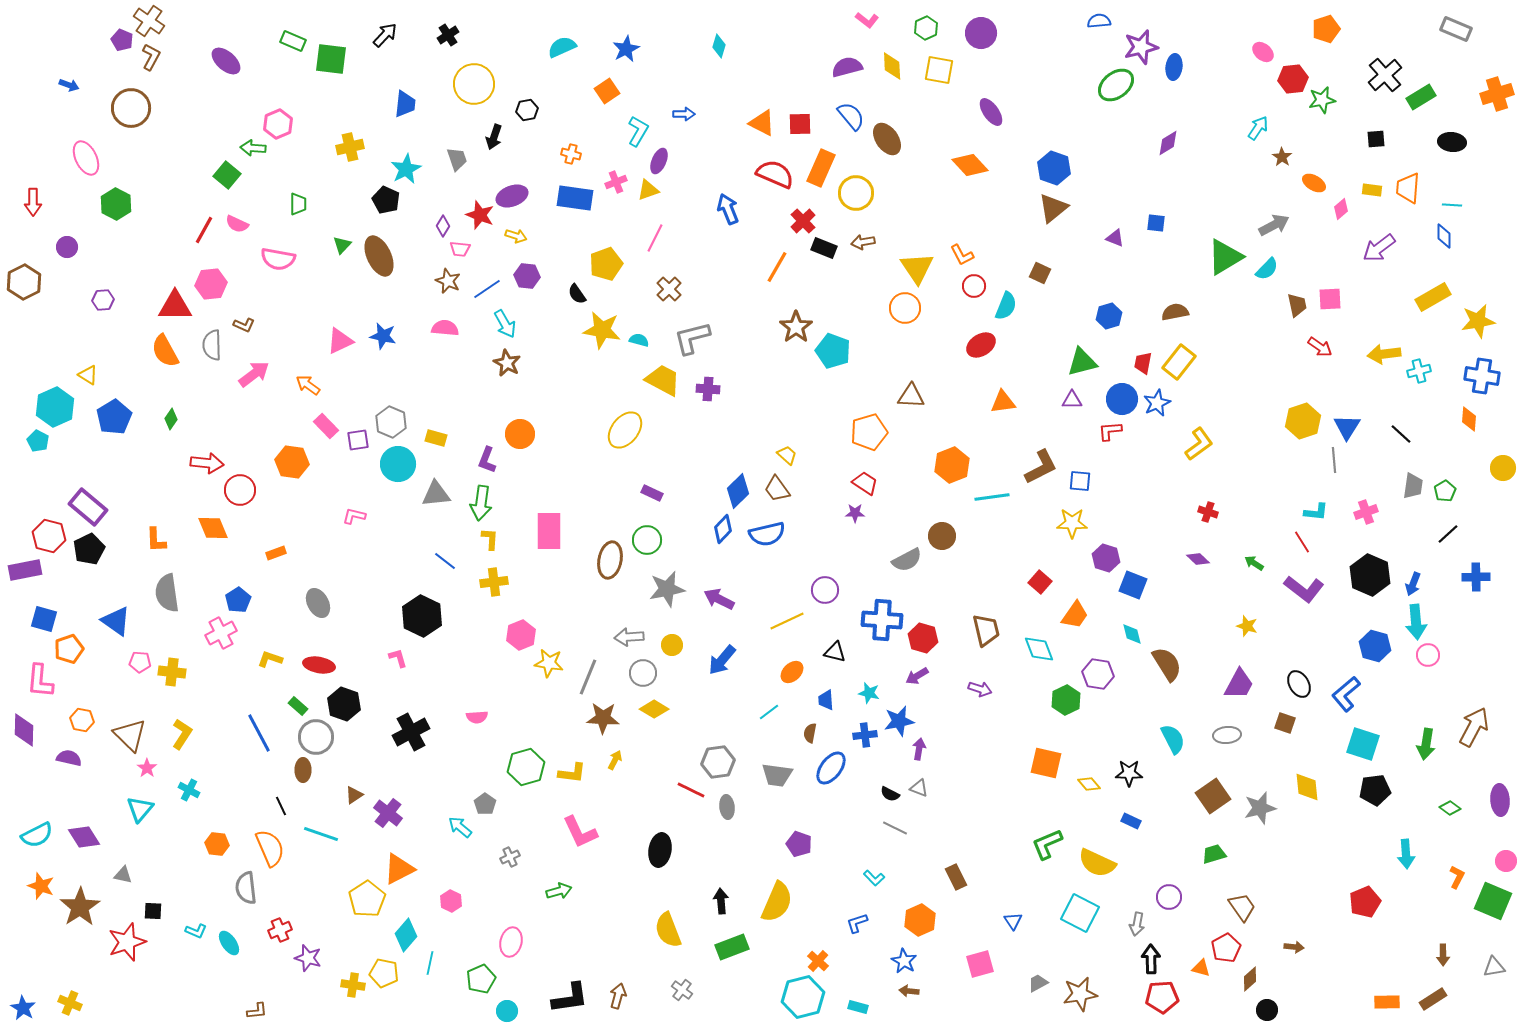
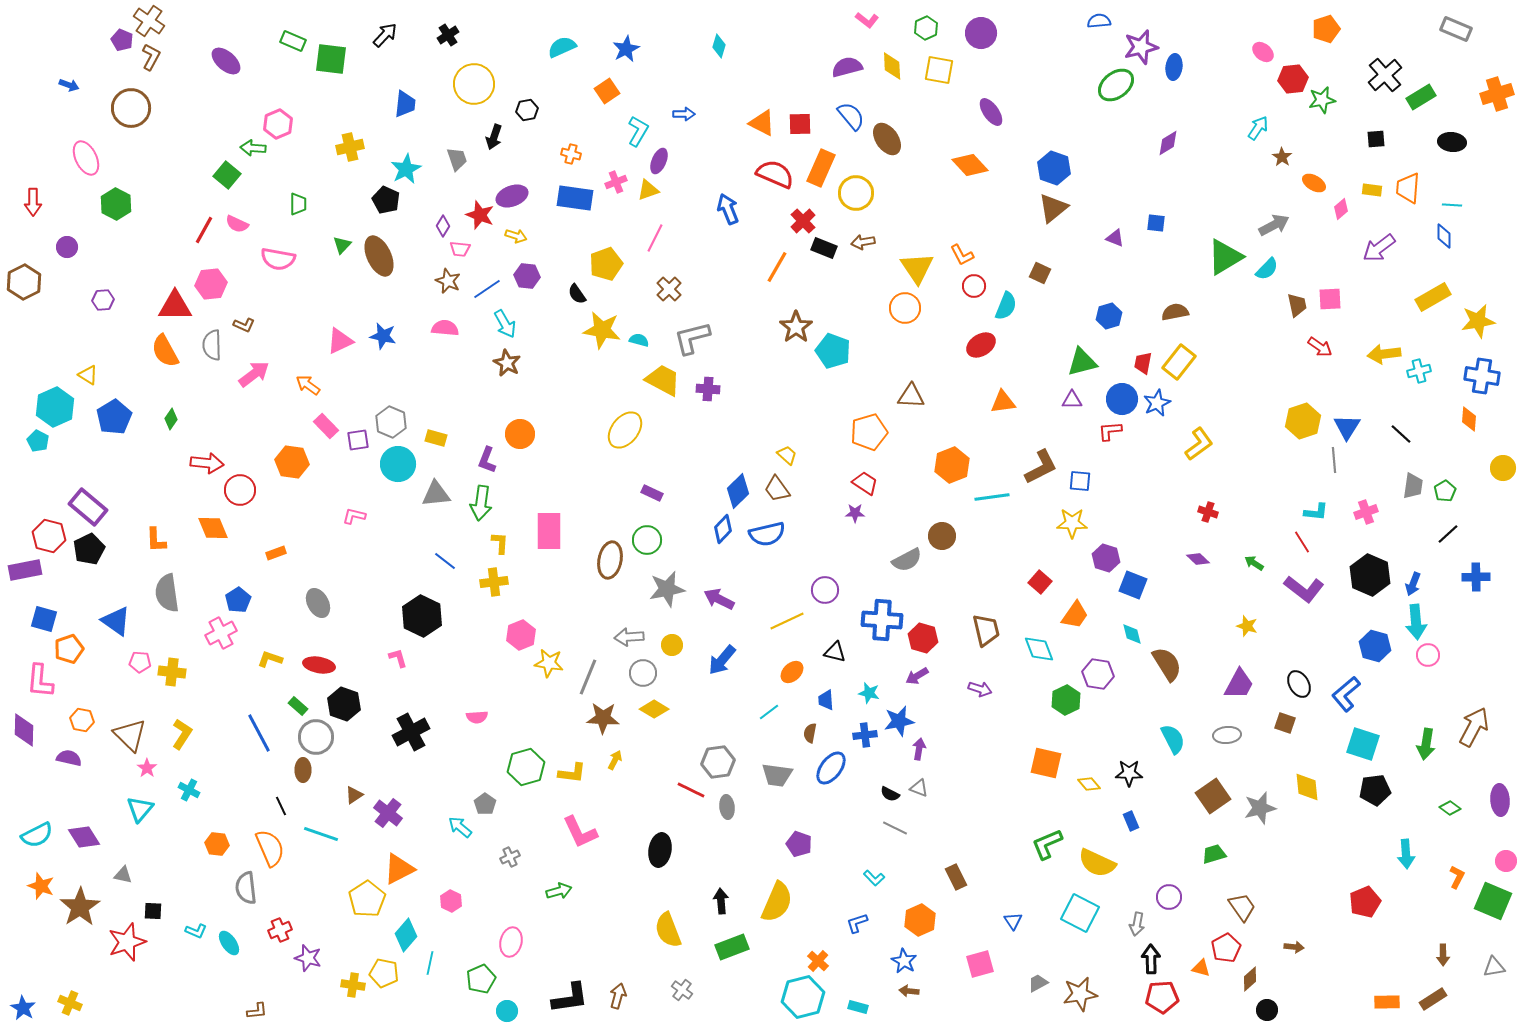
yellow L-shape at (490, 539): moved 10 px right, 4 px down
blue rectangle at (1131, 821): rotated 42 degrees clockwise
